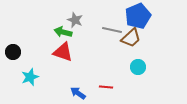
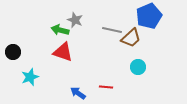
blue pentagon: moved 11 px right
green arrow: moved 3 px left, 2 px up
